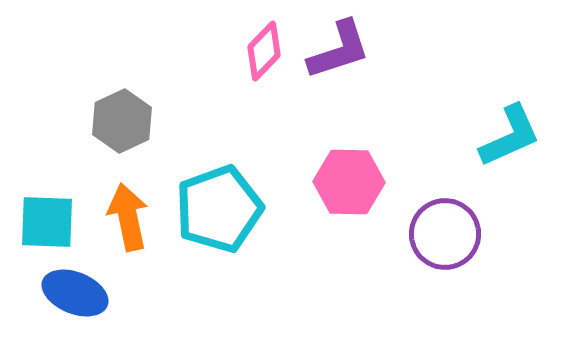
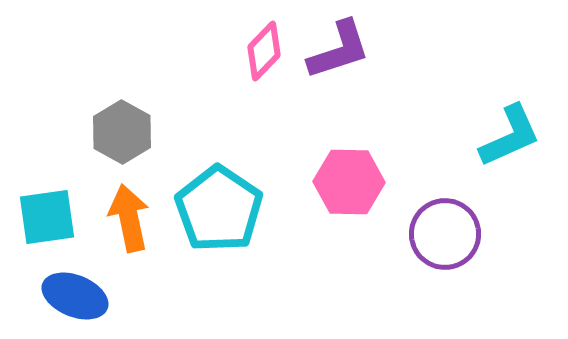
gray hexagon: moved 11 px down; rotated 6 degrees counterclockwise
cyan pentagon: rotated 18 degrees counterclockwise
orange arrow: moved 1 px right, 1 px down
cyan square: moved 5 px up; rotated 10 degrees counterclockwise
blue ellipse: moved 3 px down
